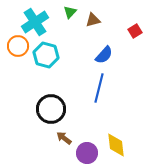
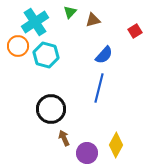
brown arrow: rotated 28 degrees clockwise
yellow diamond: rotated 35 degrees clockwise
